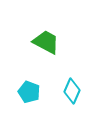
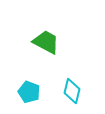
cyan diamond: rotated 10 degrees counterclockwise
